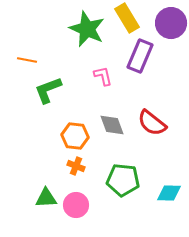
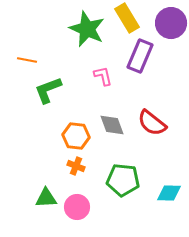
orange hexagon: moved 1 px right
pink circle: moved 1 px right, 2 px down
